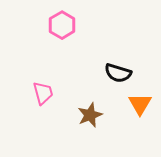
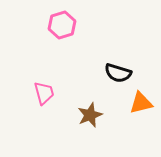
pink hexagon: rotated 12 degrees clockwise
pink trapezoid: moved 1 px right
orange triangle: moved 1 px right, 1 px up; rotated 45 degrees clockwise
